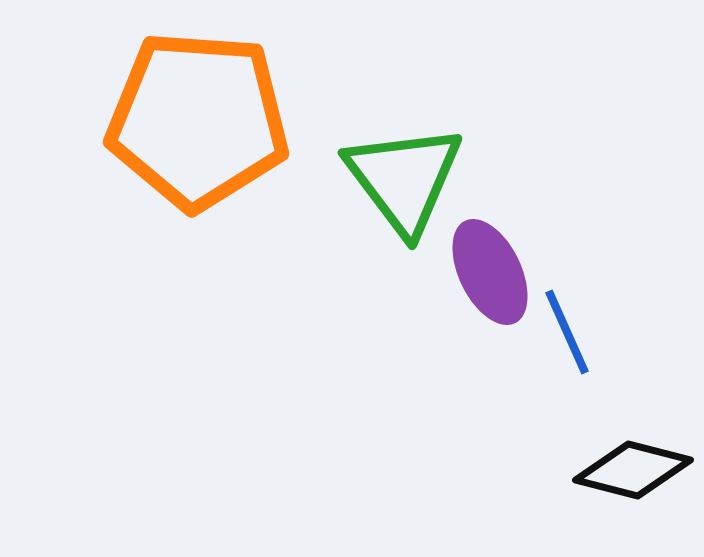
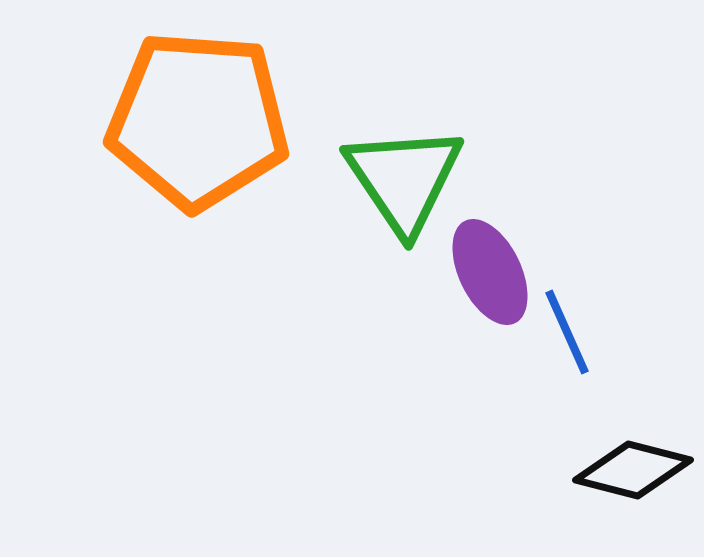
green triangle: rotated 3 degrees clockwise
